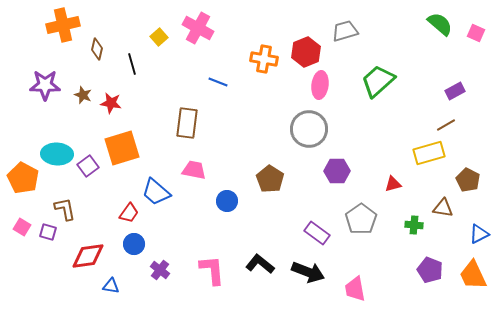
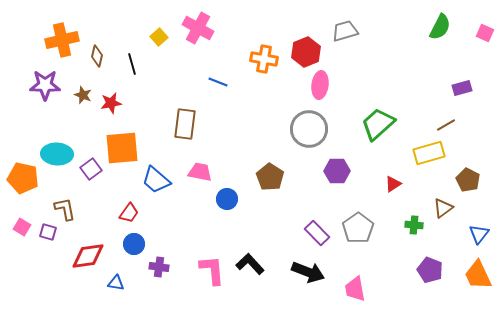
green semicircle at (440, 24): moved 3 px down; rotated 76 degrees clockwise
orange cross at (63, 25): moved 1 px left, 15 px down
pink square at (476, 33): moved 9 px right
brown diamond at (97, 49): moved 7 px down
green trapezoid at (378, 81): moved 43 px down
purple rectangle at (455, 91): moved 7 px right, 3 px up; rotated 12 degrees clockwise
red star at (111, 103): rotated 20 degrees counterclockwise
brown rectangle at (187, 123): moved 2 px left, 1 px down
orange square at (122, 148): rotated 12 degrees clockwise
purple square at (88, 166): moved 3 px right, 3 px down
pink trapezoid at (194, 170): moved 6 px right, 2 px down
orange pentagon at (23, 178): rotated 16 degrees counterclockwise
brown pentagon at (270, 179): moved 2 px up
red triangle at (393, 184): rotated 18 degrees counterclockwise
blue trapezoid at (156, 192): moved 12 px up
blue circle at (227, 201): moved 2 px up
brown triangle at (443, 208): rotated 45 degrees counterclockwise
gray pentagon at (361, 219): moved 3 px left, 9 px down
purple rectangle at (317, 233): rotated 10 degrees clockwise
blue triangle at (479, 234): rotated 25 degrees counterclockwise
black L-shape at (260, 264): moved 10 px left; rotated 8 degrees clockwise
purple cross at (160, 270): moved 1 px left, 3 px up; rotated 30 degrees counterclockwise
orange trapezoid at (473, 275): moved 5 px right
blue triangle at (111, 286): moved 5 px right, 3 px up
